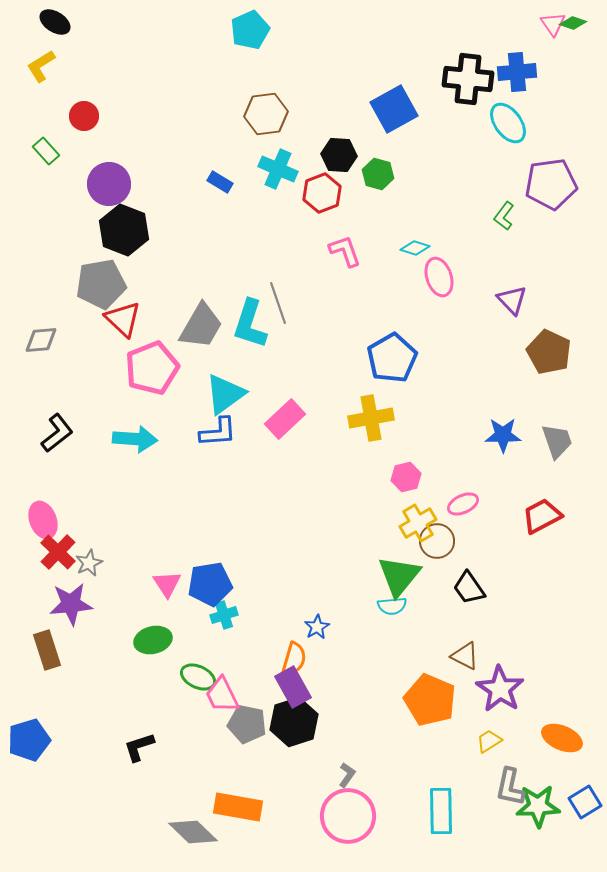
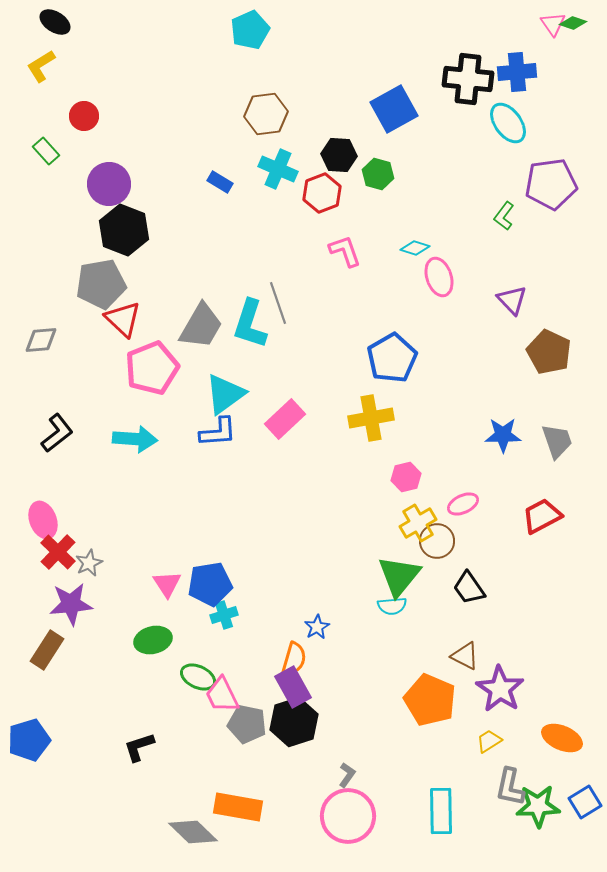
brown rectangle at (47, 650): rotated 51 degrees clockwise
